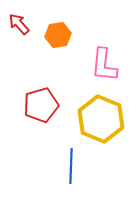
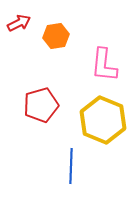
red arrow: moved 1 px up; rotated 105 degrees clockwise
orange hexagon: moved 2 px left, 1 px down
yellow hexagon: moved 2 px right, 1 px down
